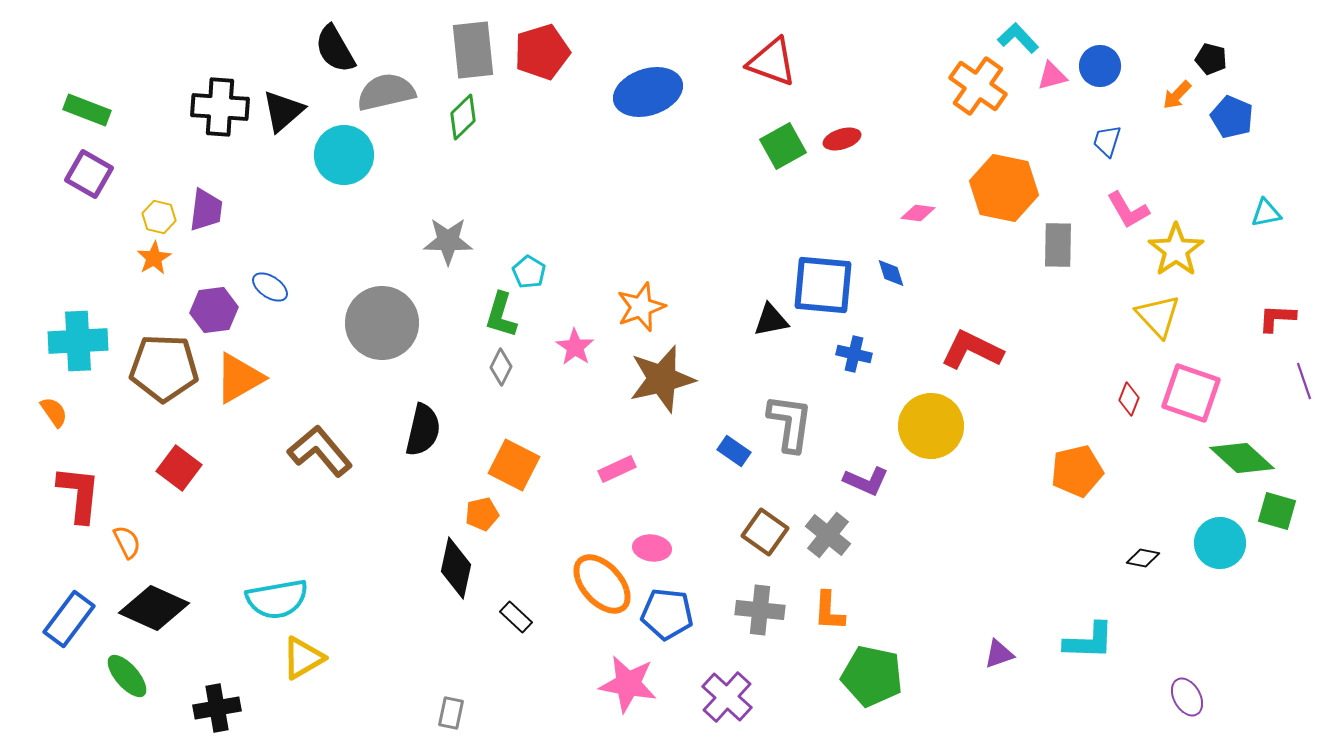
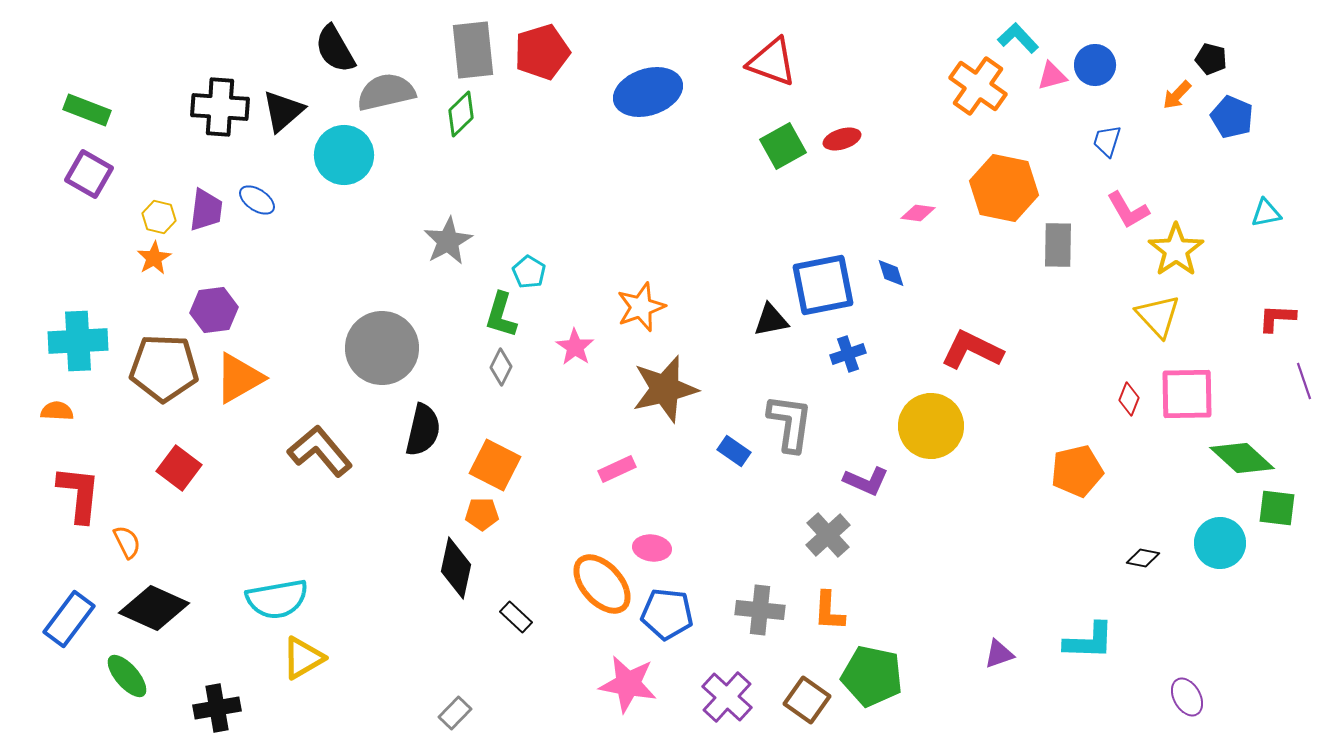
blue circle at (1100, 66): moved 5 px left, 1 px up
green diamond at (463, 117): moved 2 px left, 3 px up
gray star at (448, 241): rotated 30 degrees counterclockwise
blue square at (823, 285): rotated 16 degrees counterclockwise
blue ellipse at (270, 287): moved 13 px left, 87 px up
gray circle at (382, 323): moved 25 px down
blue cross at (854, 354): moved 6 px left; rotated 32 degrees counterclockwise
brown star at (662, 379): moved 3 px right, 10 px down
pink square at (1191, 393): moved 4 px left, 1 px down; rotated 20 degrees counterclockwise
orange semicircle at (54, 412): moved 3 px right, 1 px up; rotated 52 degrees counterclockwise
orange square at (514, 465): moved 19 px left
green square at (1277, 511): moved 3 px up; rotated 9 degrees counterclockwise
orange pentagon at (482, 514): rotated 12 degrees clockwise
brown square at (765, 532): moved 42 px right, 168 px down
gray cross at (828, 535): rotated 9 degrees clockwise
gray rectangle at (451, 713): moved 4 px right; rotated 32 degrees clockwise
